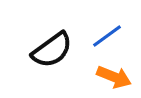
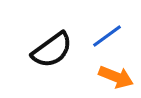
orange arrow: moved 2 px right
